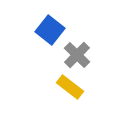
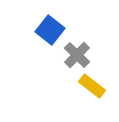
yellow rectangle: moved 22 px right, 1 px up
